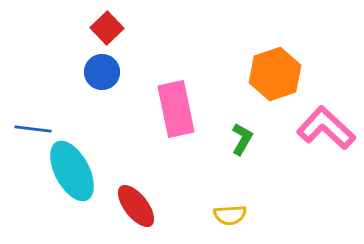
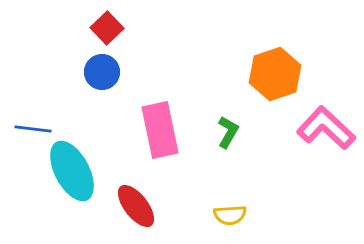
pink rectangle: moved 16 px left, 21 px down
green L-shape: moved 14 px left, 7 px up
